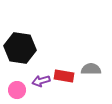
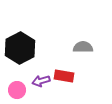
black hexagon: rotated 24 degrees clockwise
gray semicircle: moved 8 px left, 22 px up
